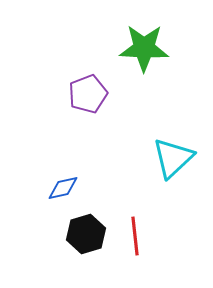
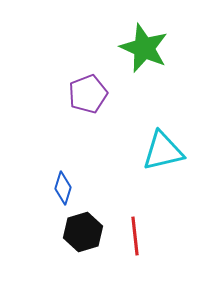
green star: rotated 21 degrees clockwise
cyan triangle: moved 10 px left, 7 px up; rotated 30 degrees clockwise
blue diamond: rotated 60 degrees counterclockwise
black hexagon: moved 3 px left, 2 px up
